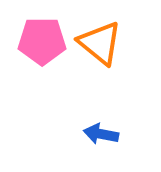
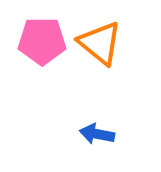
blue arrow: moved 4 px left
